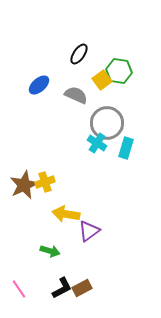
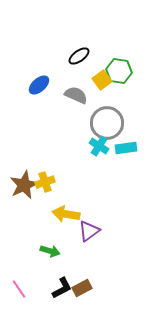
black ellipse: moved 2 px down; rotated 20 degrees clockwise
cyan cross: moved 2 px right, 3 px down
cyan rectangle: rotated 65 degrees clockwise
